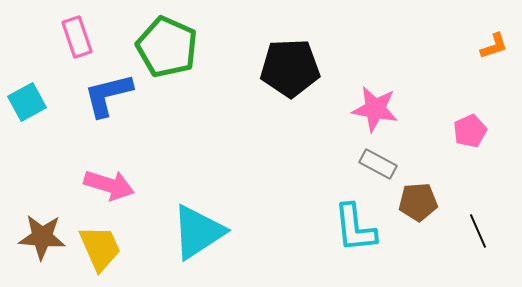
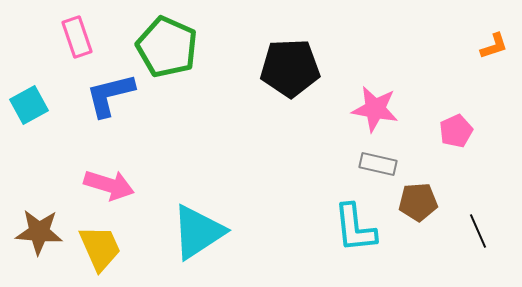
blue L-shape: moved 2 px right
cyan square: moved 2 px right, 3 px down
pink pentagon: moved 14 px left
gray rectangle: rotated 15 degrees counterclockwise
brown star: moved 3 px left, 5 px up
